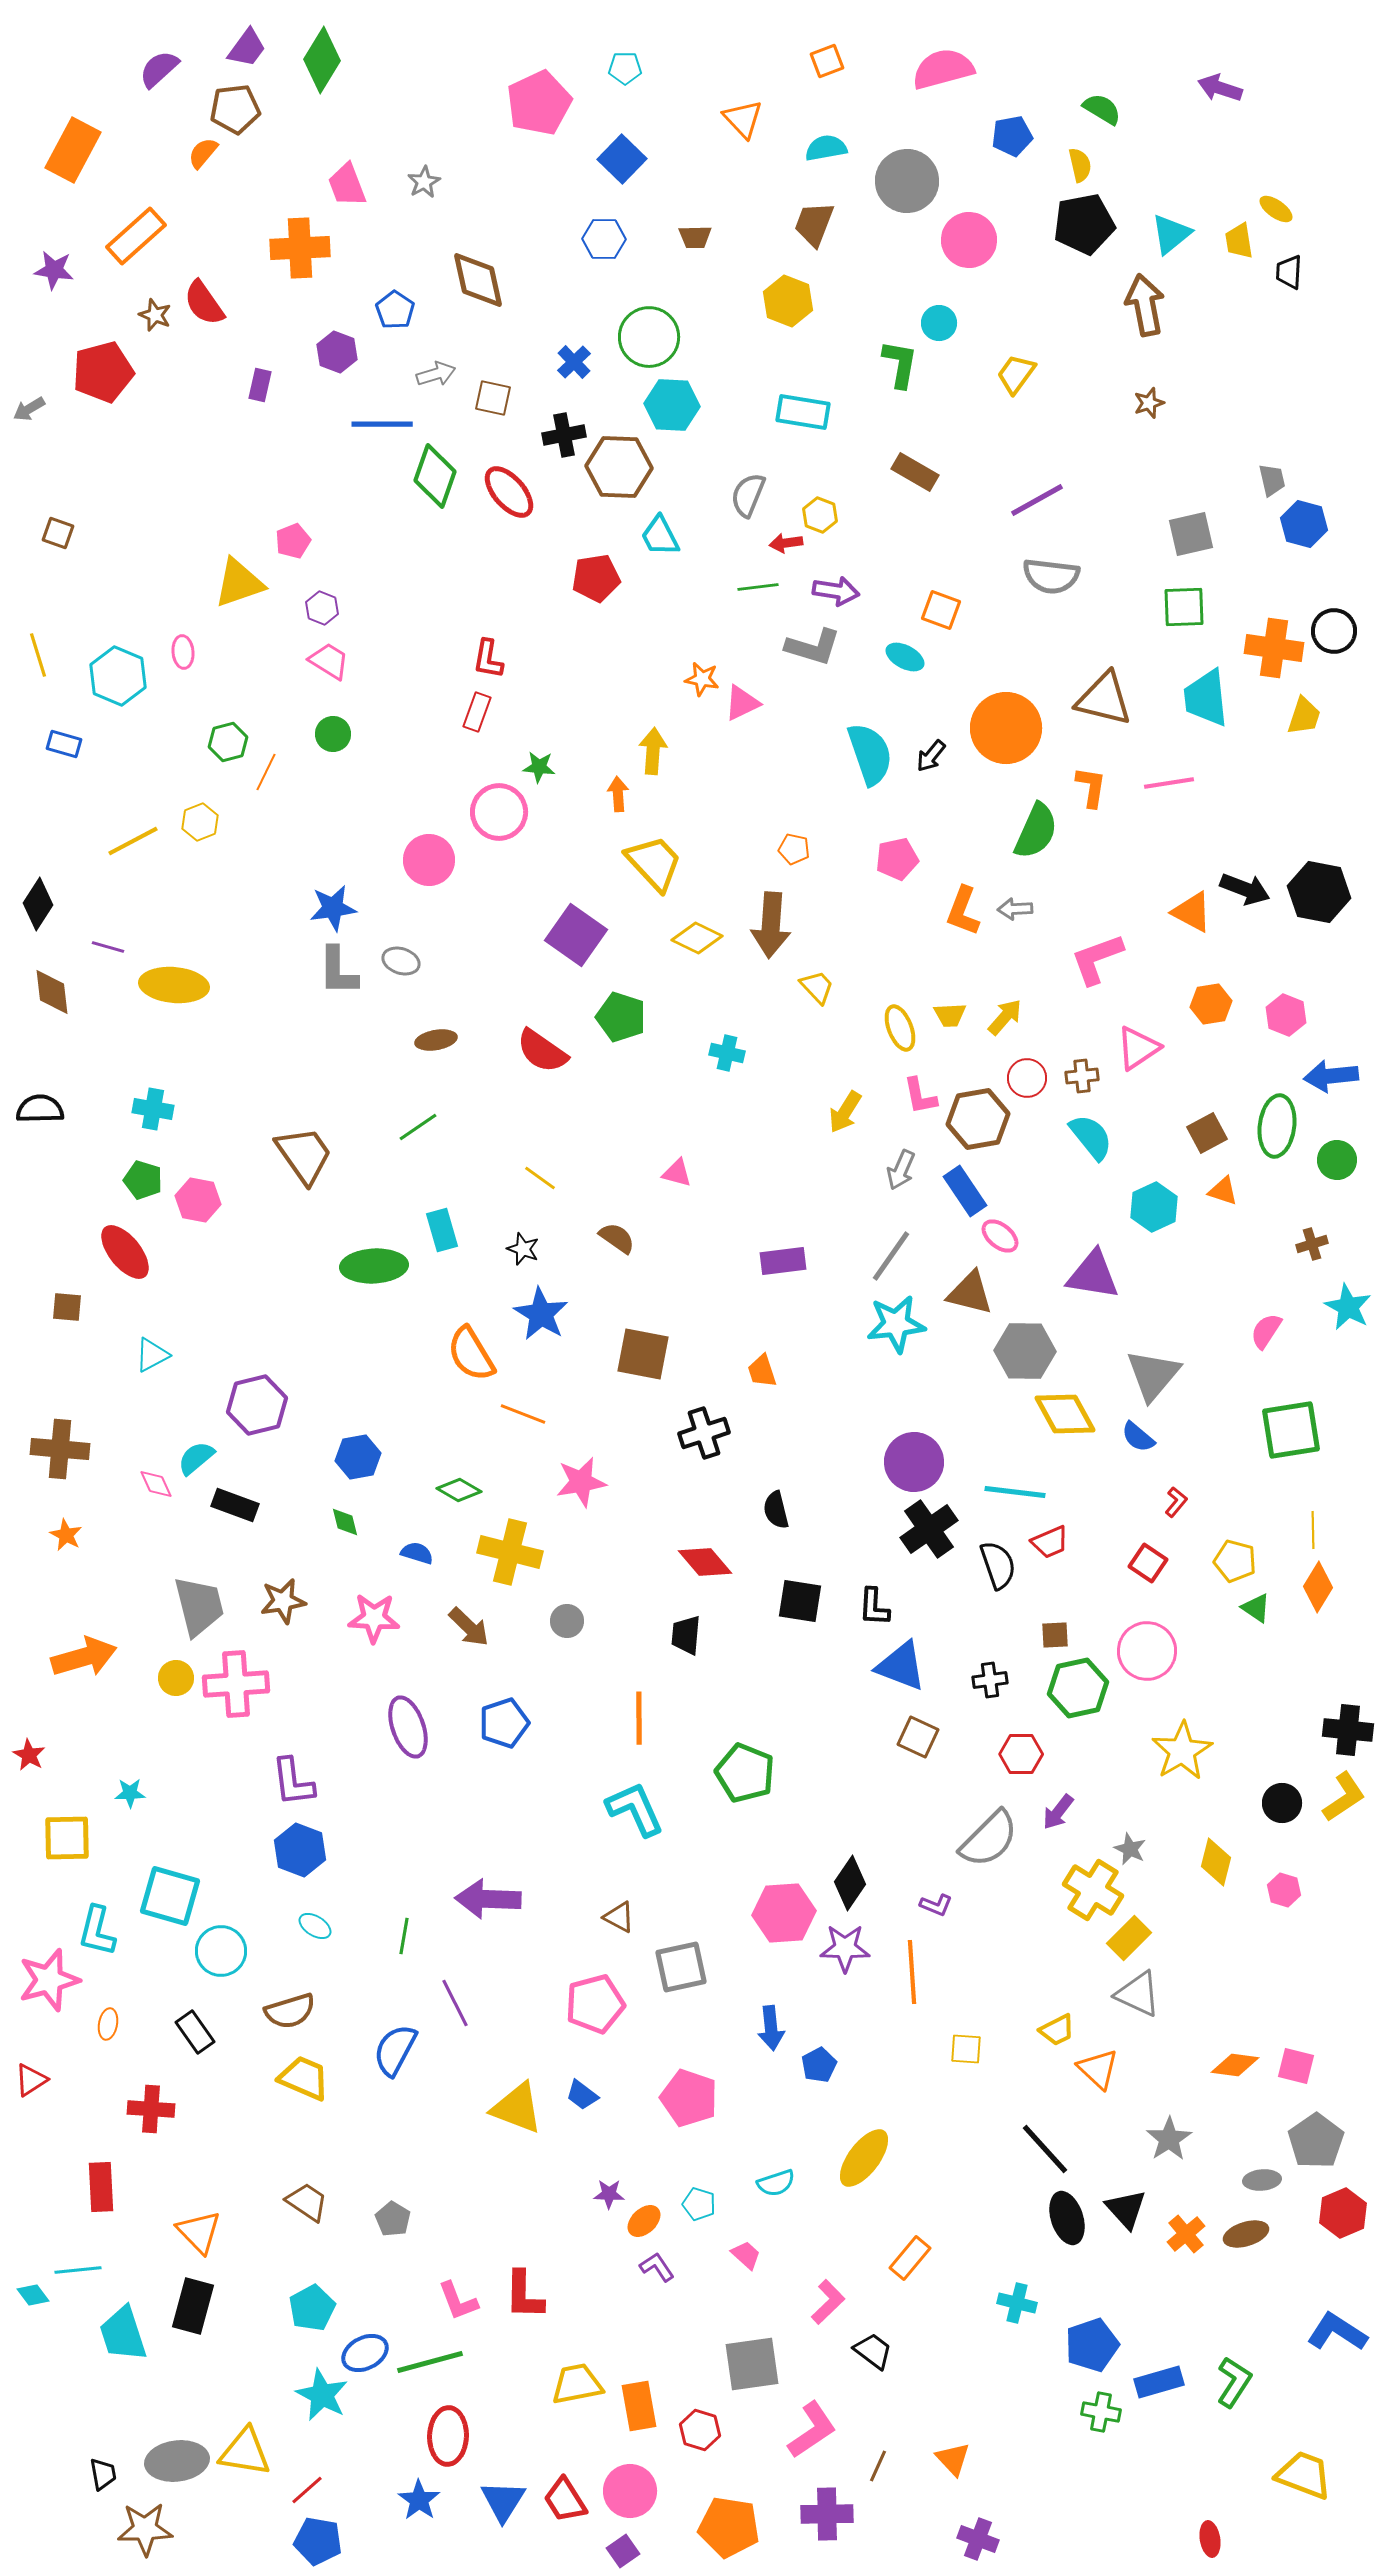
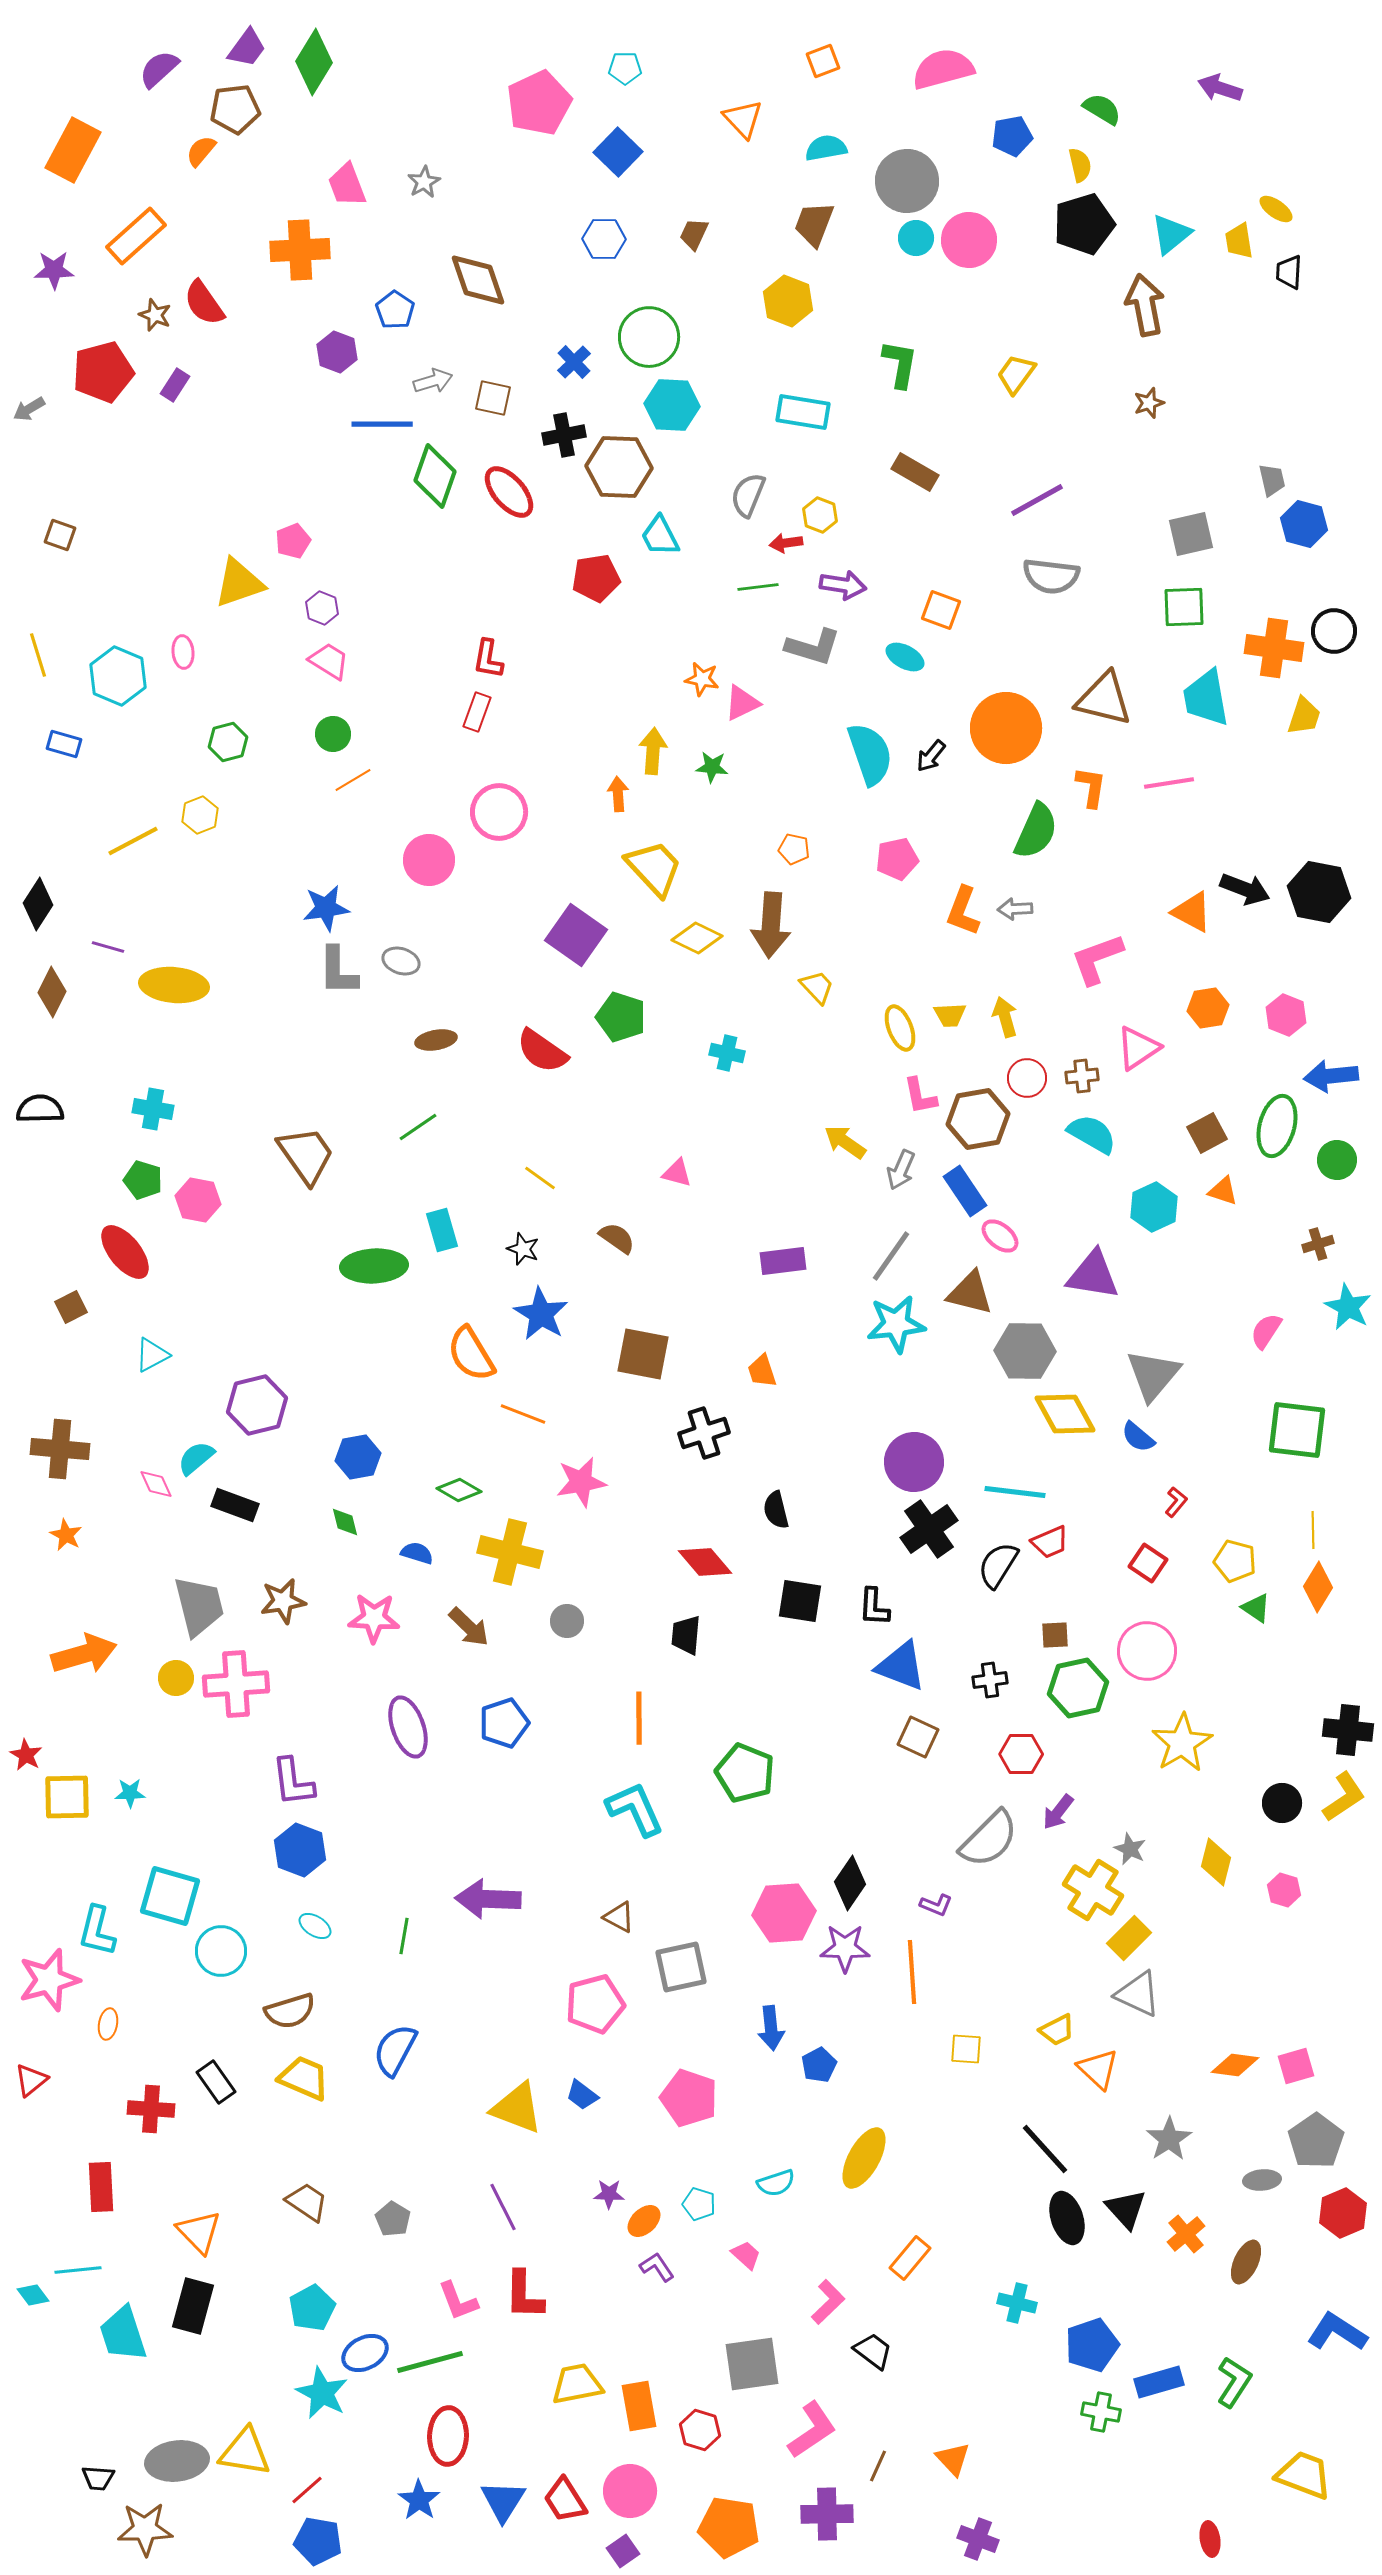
green diamond at (322, 60): moved 8 px left, 2 px down
orange square at (827, 61): moved 4 px left
orange semicircle at (203, 153): moved 2 px left, 2 px up
blue square at (622, 159): moved 4 px left, 7 px up
black pentagon at (1084, 224): rotated 6 degrees counterclockwise
brown trapezoid at (695, 237): moved 1 px left, 3 px up; rotated 116 degrees clockwise
orange cross at (300, 248): moved 2 px down
purple star at (54, 270): rotated 9 degrees counterclockwise
brown diamond at (478, 280): rotated 6 degrees counterclockwise
cyan circle at (939, 323): moved 23 px left, 85 px up
gray arrow at (436, 374): moved 3 px left, 7 px down
purple rectangle at (260, 385): moved 85 px left; rotated 20 degrees clockwise
brown square at (58, 533): moved 2 px right, 2 px down
purple arrow at (836, 591): moved 7 px right, 6 px up
cyan trapezoid at (1206, 698): rotated 4 degrees counterclockwise
green star at (539, 767): moved 173 px right
orange line at (266, 772): moved 87 px right, 8 px down; rotated 33 degrees clockwise
yellow hexagon at (200, 822): moved 7 px up
yellow trapezoid at (654, 863): moved 5 px down
blue star at (333, 908): moved 7 px left
brown diamond at (52, 992): rotated 33 degrees clockwise
orange hexagon at (1211, 1004): moved 3 px left, 4 px down
yellow arrow at (1005, 1017): rotated 57 degrees counterclockwise
yellow arrow at (845, 1112): moved 30 px down; rotated 93 degrees clockwise
green ellipse at (1277, 1126): rotated 8 degrees clockwise
cyan semicircle at (1091, 1137): moved 1 px right, 3 px up; rotated 21 degrees counterclockwise
brown trapezoid at (304, 1155): moved 2 px right
brown cross at (1312, 1244): moved 6 px right
brown square at (67, 1307): moved 4 px right; rotated 32 degrees counterclockwise
green square at (1291, 1430): moved 6 px right; rotated 16 degrees clockwise
black semicircle at (998, 1565): rotated 129 degrees counterclockwise
orange arrow at (84, 1657): moved 3 px up
yellow star at (1182, 1751): moved 8 px up
red star at (29, 1755): moved 3 px left
yellow square at (67, 1838): moved 41 px up
purple line at (455, 2003): moved 48 px right, 204 px down
black rectangle at (195, 2032): moved 21 px right, 50 px down
pink square at (1296, 2066): rotated 30 degrees counterclockwise
red triangle at (31, 2080): rotated 6 degrees counterclockwise
yellow ellipse at (864, 2158): rotated 8 degrees counterclockwise
brown ellipse at (1246, 2234): moved 28 px down; rotated 48 degrees counterclockwise
cyan star at (322, 2395): moved 2 px up
black trapezoid at (103, 2474): moved 5 px left, 4 px down; rotated 104 degrees clockwise
